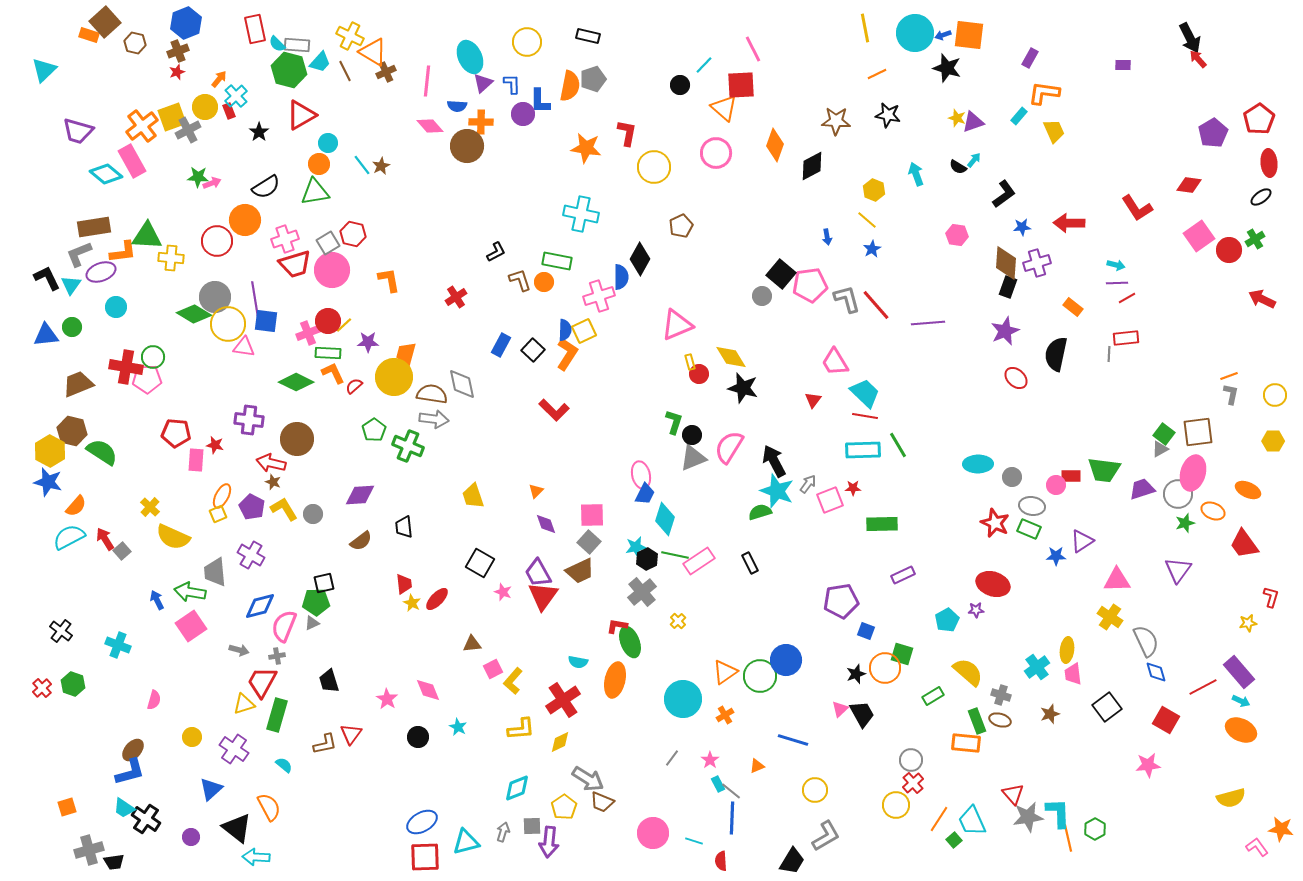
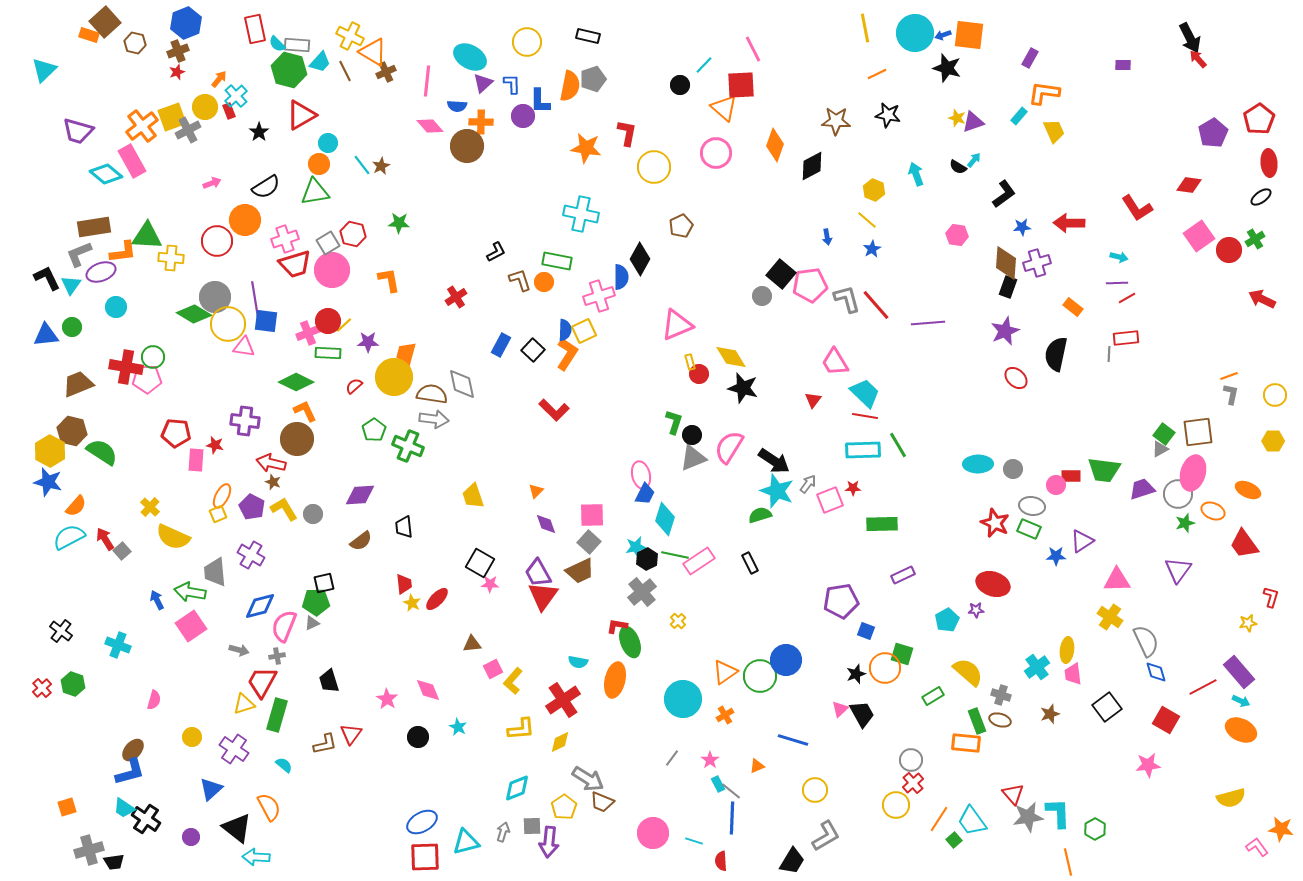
cyan ellipse at (470, 57): rotated 36 degrees counterclockwise
purple circle at (523, 114): moved 2 px down
green star at (198, 177): moved 201 px right, 46 px down
cyan arrow at (1116, 265): moved 3 px right, 8 px up
orange L-shape at (333, 373): moved 28 px left, 38 px down
purple cross at (249, 420): moved 4 px left, 1 px down
black arrow at (774, 461): rotated 152 degrees clockwise
gray circle at (1012, 477): moved 1 px right, 8 px up
green semicircle at (760, 512): moved 3 px down
pink star at (503, 592): moved 13 px left, 8 px up; rotated 18 degrees counterclockwise
cyan trapezoid at (972, 821): rotated 12 degrees counterclockwise
orange line at (1068, 838): moved 24 px down
